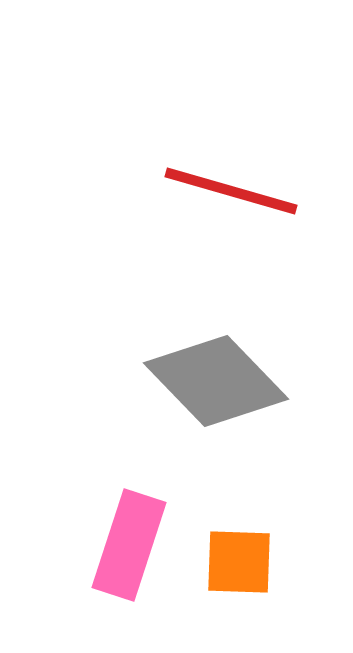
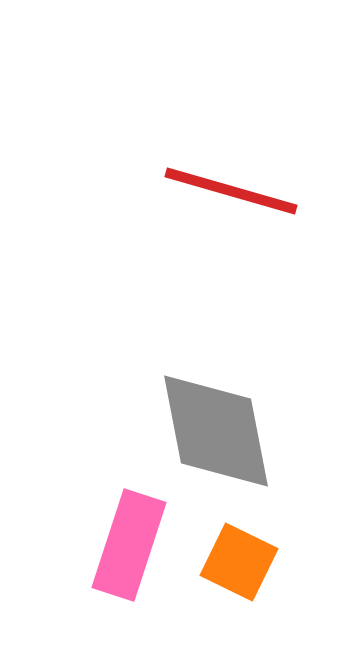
gray diamond: moved 50 px down; rotated 33 degrees clockwise
orange square: rotated 24 degrees clockwise
